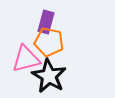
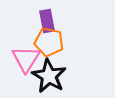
purple rectangle: moved 1 px right, 1 px up; rotated 25 degrees counterclockwise
pink triangle: rotated 44 degrees counterclockwise
